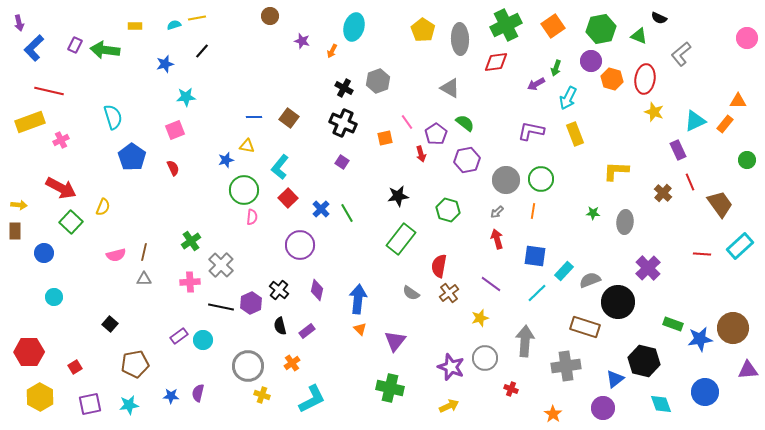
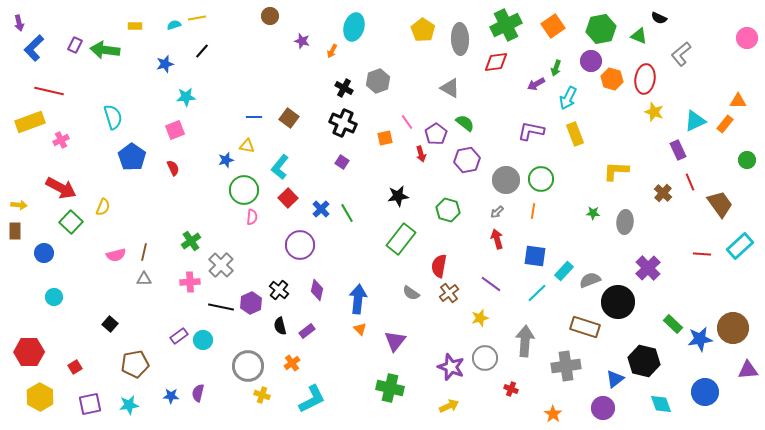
green rectangle at (673, 324): rotated 24 degrees clockwise
